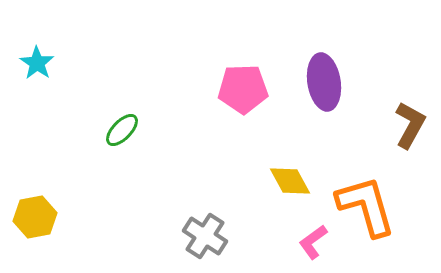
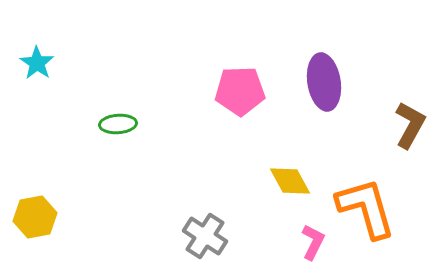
pink pentagon: moved 3 px left, 2 px down
green ellipse: moved 4 px left, 6 px up; rotated 42 degrees clockwise
orange L-shape: moved 2 px down
pink L-shape: rotated 153 degrees clockwise
